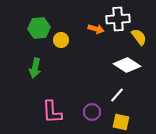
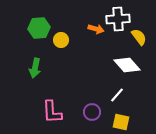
white diamond: rotated 16 degrees clockwise
